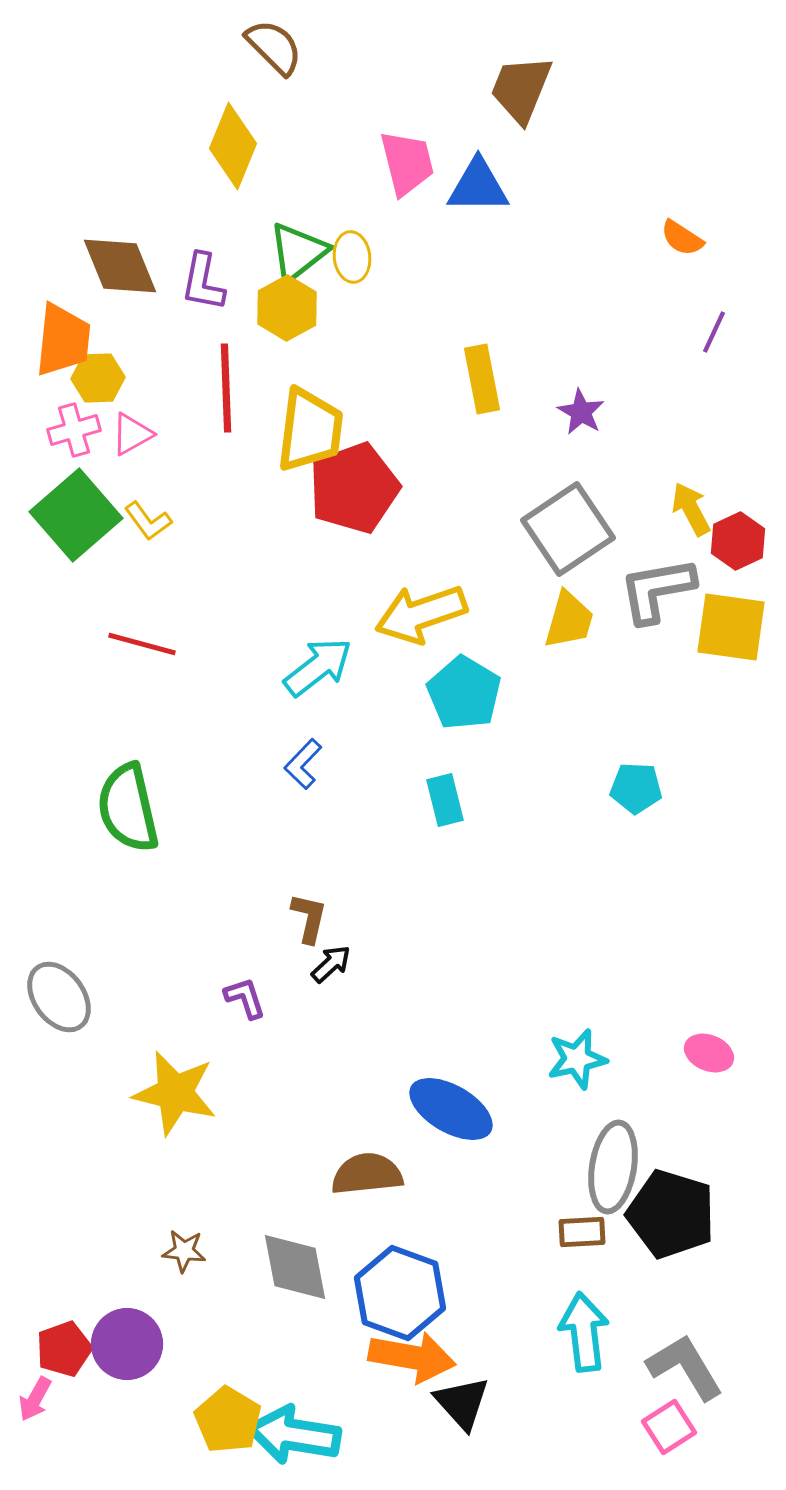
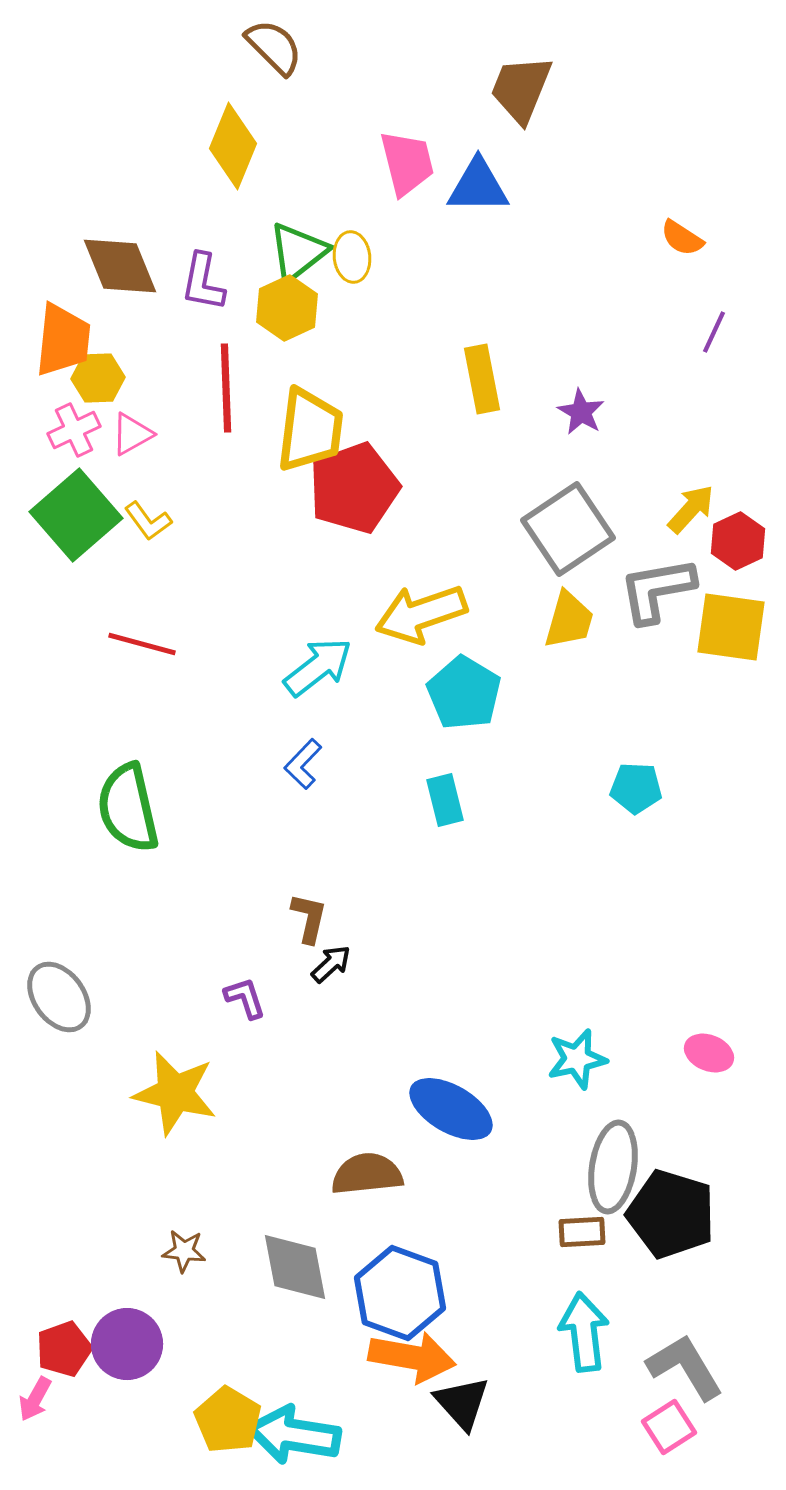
yellow hexagon at (287, 308): rotated 4 degrees clockwise
pink cross at (74, 430): rotated 9 degrees counterclockwise
yellow arrow at (691, 509): rotated 70 degrees clockwise
